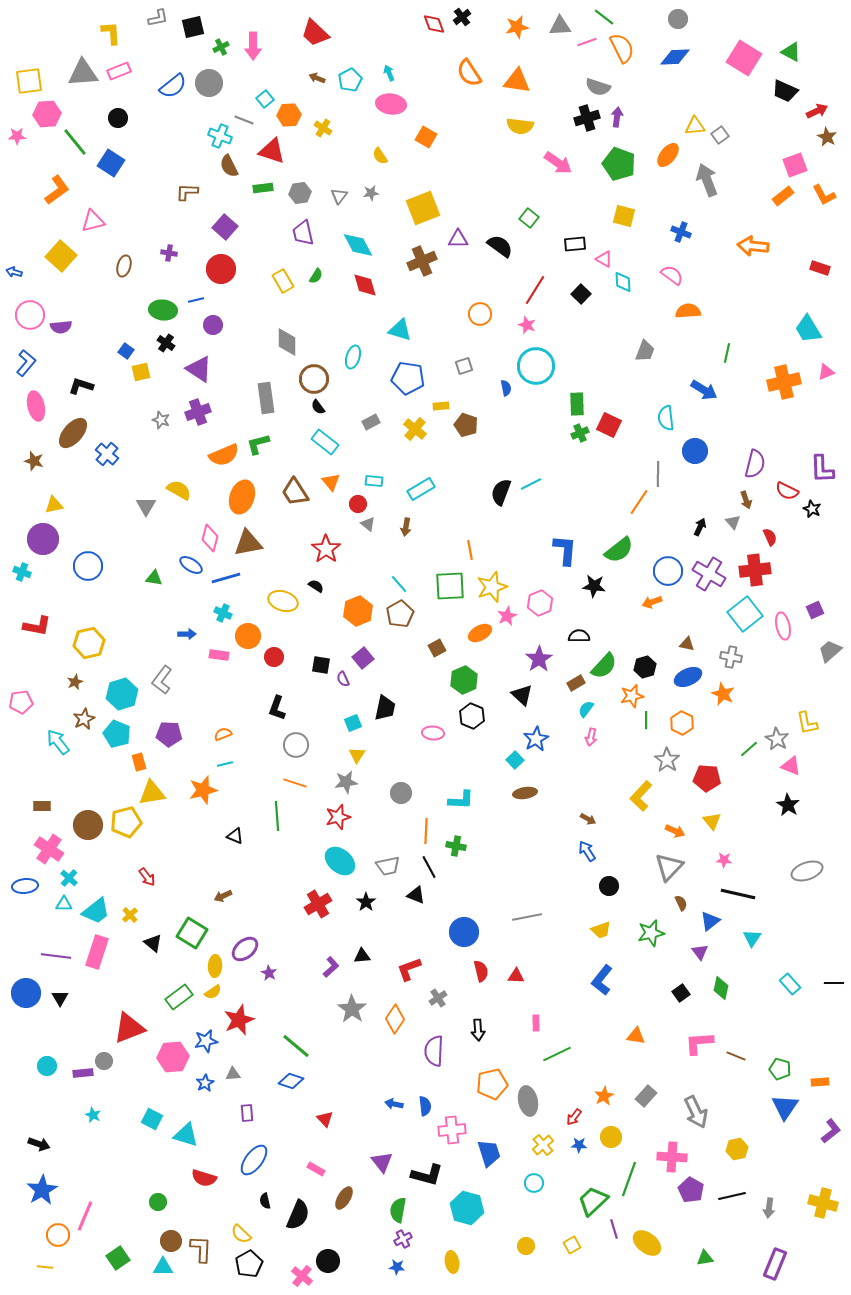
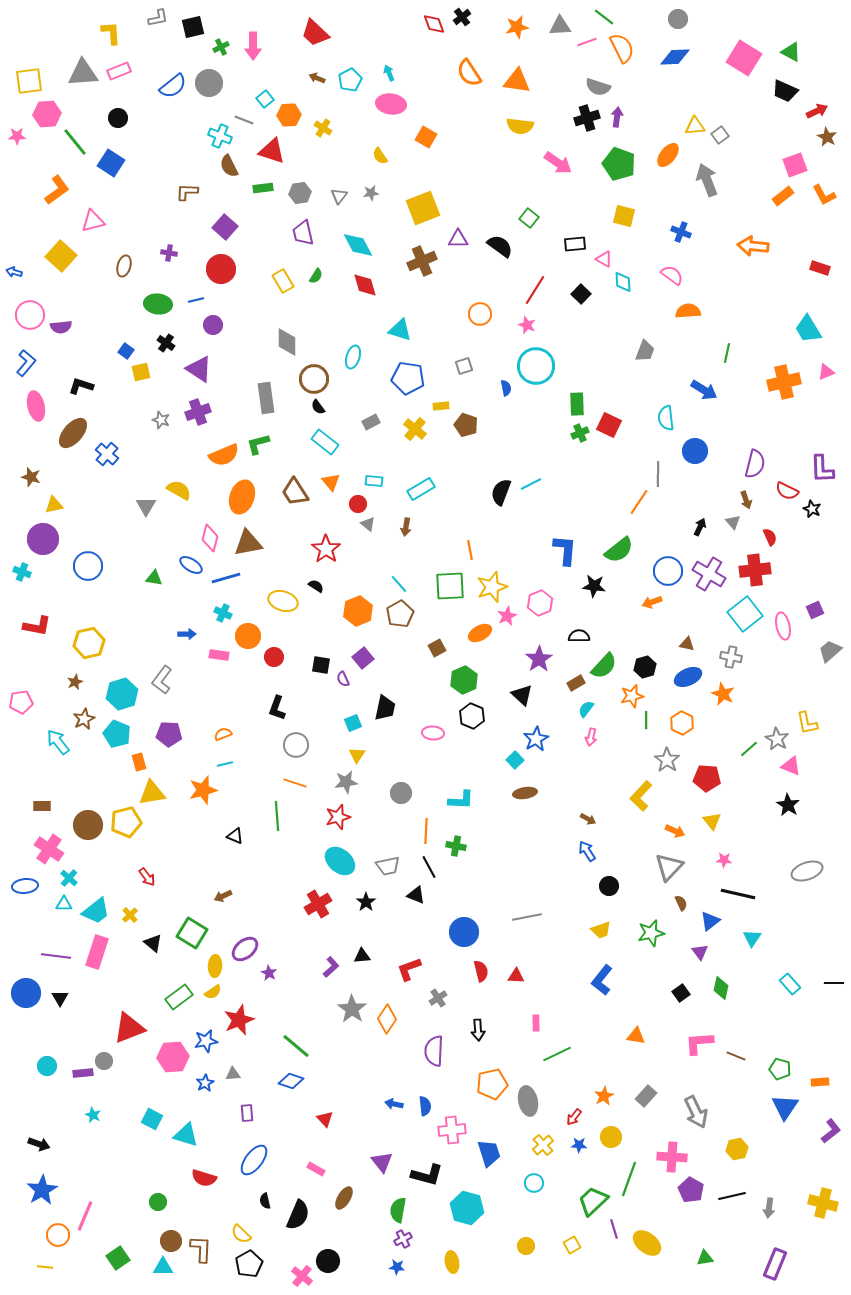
green ellipse at (163, 310): moved 5 px left, 6 px up
brown star at (34, 461): moved 3 px left, 16 px down
orange diamond at (395, 1019): moved 8 px left
